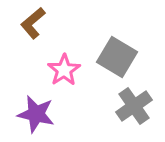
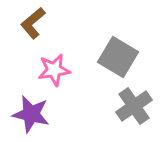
gray square: moved 1 px right
pink star: moved 10 px left; rotated 24 degrees clockwise
purple star: moved 5 px left
